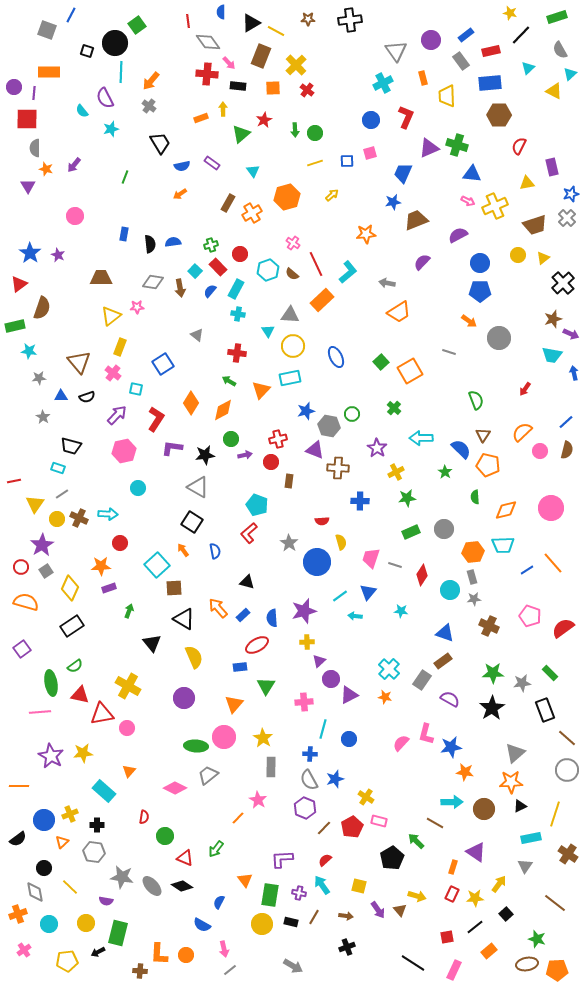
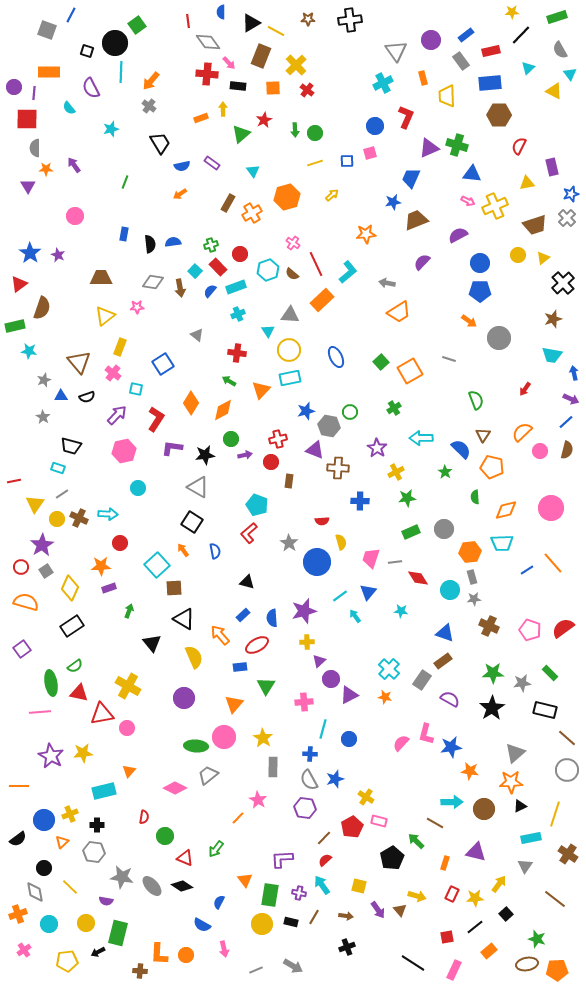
yellow star at (510, 13): moved 2 px right, 1 px up; rotated 16 degrees counterclockwise
cyan triangle at (570, 74): rotated 24 degrees counterclockwise
purple semicircle at (105, 98): moved 14 px left, 10 px up
cyan semicircle at (82, 111): moved 13 px left, 3 px up
blue circle at (371, 120): moved 4 px right, 6 px down
purple arrow at (74, 165): rotated 105 degrees clockwise
orange star at (46, 169): rotated 16 degrees counterclockwise
blue trapezoid at (403, 173): moved 8 px right, 5 px down
green line at (125, 177): moved 5 px down
cyan rectangle at (236, 289): moved 2 px up; rotated 42 degrees clockwise
cyan cross at (238, 314): rotated 32 degrees counterclockwise
yellow triangle at (111, 316): moved 6 px left
purple arrow at (571, 334): moved 65 px down
yellow circle at (293, 346): moved 4 px left, 4 px down
gray line at (449, 352): moved 7 px down
gray star at (39, 378): moved 5 px right, 2 px down; rotated 16 degrees counterclockwise
green cross at (394, 408): rotated 16 degrees clockwise
green circle at (352, 414): moved 2 px left, 2 px up
orange pentagon at (488, 465): moved 4 px right, 2 px down
cyan trapezoid at (503, 545): moved 1 px left, 2 px up
orange hexagon at (473, 552): moved 3 px left
gray line at (395, 565): moved 3 px up; rotated 24 degrees counterclockwise
red diamond at (422, 575): moved 4 px left, 3 px down; rotated 65 degrees counterclockwise
orange arrow at (218, 608): moved 2 px right, 27 px down
cyan arrow at (355, 616): rotated 48 degrees clockwise
pink pentagon at (530, 616): moved 14 px down
red triangle at (80, 695): moved 1 px left, 2 px up
black rectangle at (545, 710): rotated 55 degrees counterclockwise
gray rectangle at (271, 767): moved 2 px right
orange star at (465, 772): moved 5 px right, 1 px up
cyan rectangle at (104, 791): rotated 55 degrees counterclockwise
purple hexagon at (305, 808): rotated 15 degrees counterclockwise
brown line at (324, 828): moved 10 px down
purple triangle at (476, 852): rotated 20 degrees counterclockwise
orange rectangle at (453, 867): moved 8 px left, 4 px up
brown line at (555, 903): moved 4 px up
gray line at (230, 970): moved 26 px right; rotated 16 degrees clockwise
